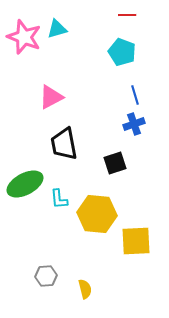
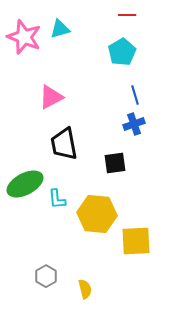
cyan triangle: moved 3 px right
cyan pentagon: rotated 20 degrees clockwise
black square: rotated 10 degrees clockwise
cyan L-shape: moved 2 px left
gray hexagon: rotated 25 degrees counterclockwise
